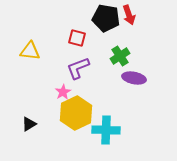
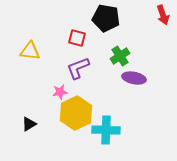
red arrow: moved 34 px right
pink star: moved 3 px left; rotated 21 degrees clockwise
